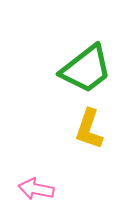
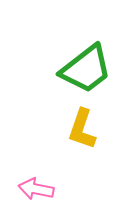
yellow L-shape: moved 7 px left
